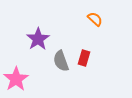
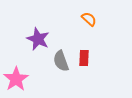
orange semicircle: moved 6 px left
purple star: rotated 15 degrees counterclockwise
red rectangle: rotated 14 degrees counterclockwise
